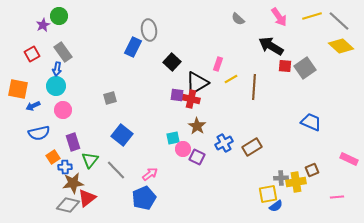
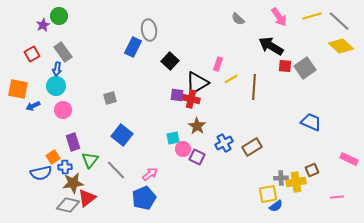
black square at (172, 62): moved 2 px left, 1 px up
blue semicircle at (39, 133): moved 2 px right, 40 px down
